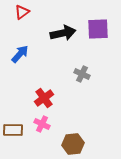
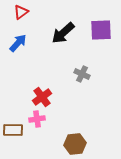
red triangle: moved 1 px left
purple square: moved 3 px right, 1 px down
black arrow: rotated 150 degrees clockwise
blue arrow: moved 2 px left, 11 px up
red cross: moved 2 px left, 1 px up
pink cross: moved 5 px left, 5 px up; rotated 35 degrees counterclockwise
brown hexagon: moved 2 px right
